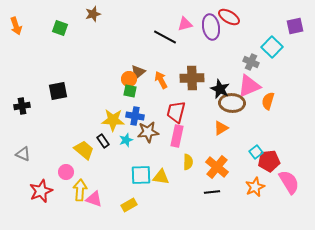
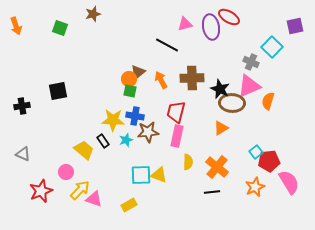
black line at (165, 37): moved 2 px right, 8 px down
yellow triangle at (161, 177): moved 2 px left, 2 px up; rotated 12 degrees clockwise
yellow arrow at (80, 190): rotated 40 degrees clockwise
